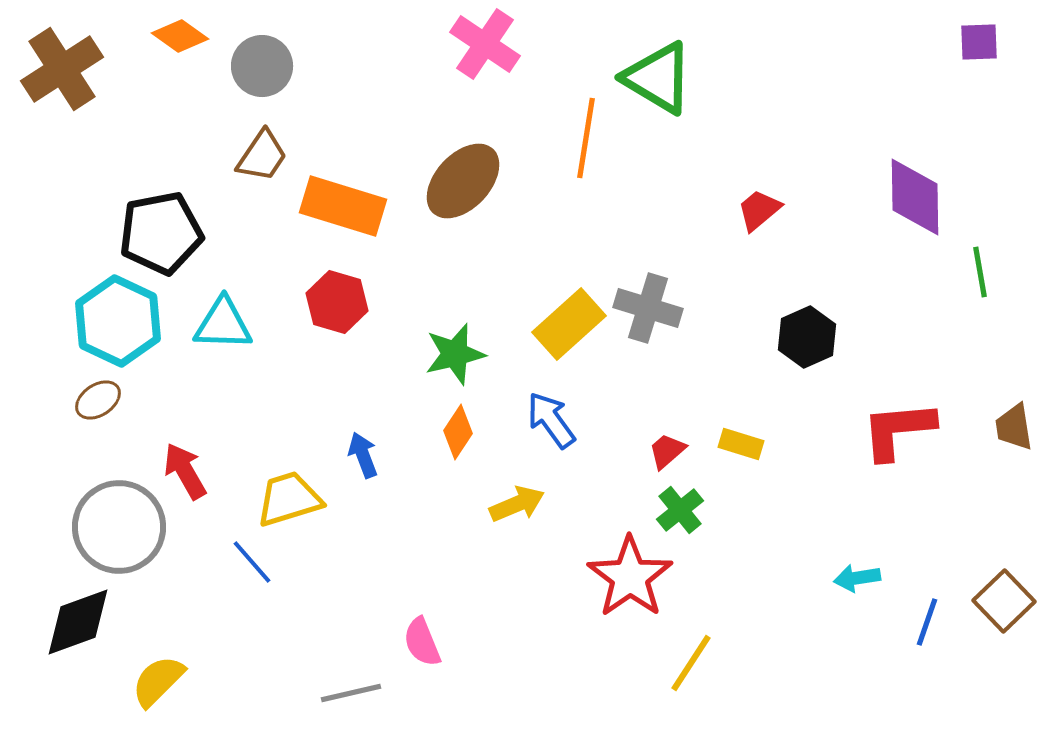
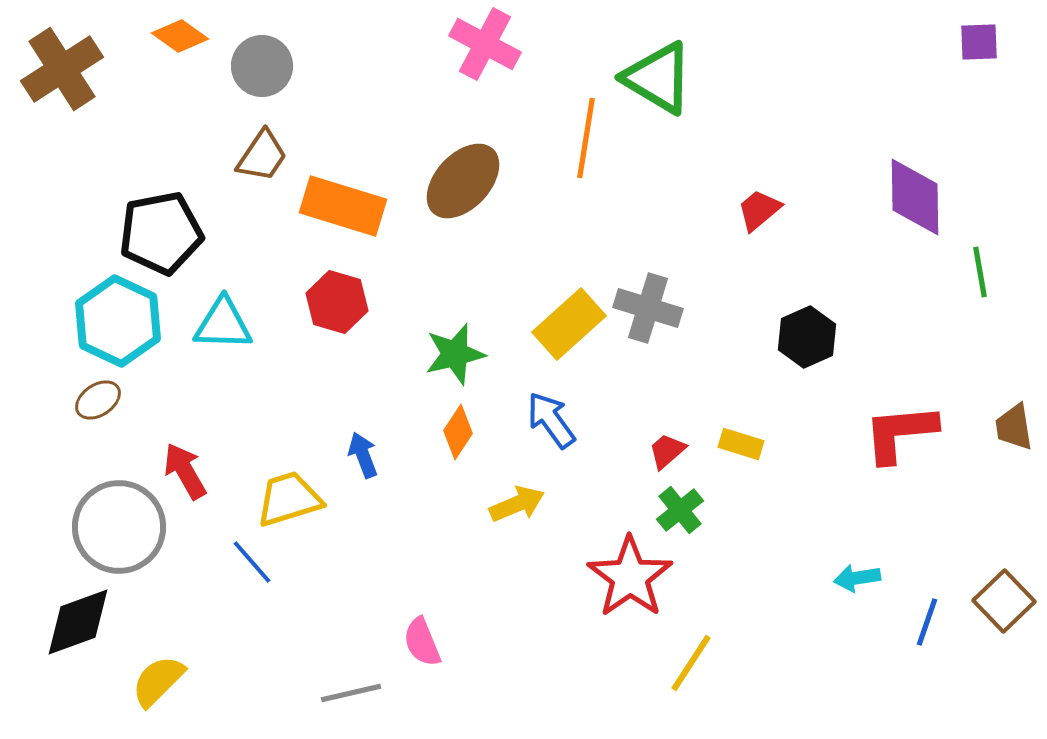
pink cross at (485, 44): rotated 6 degrees counterclockwise
red L-shape at (898, 430): moved 2 px right, 3 px down
